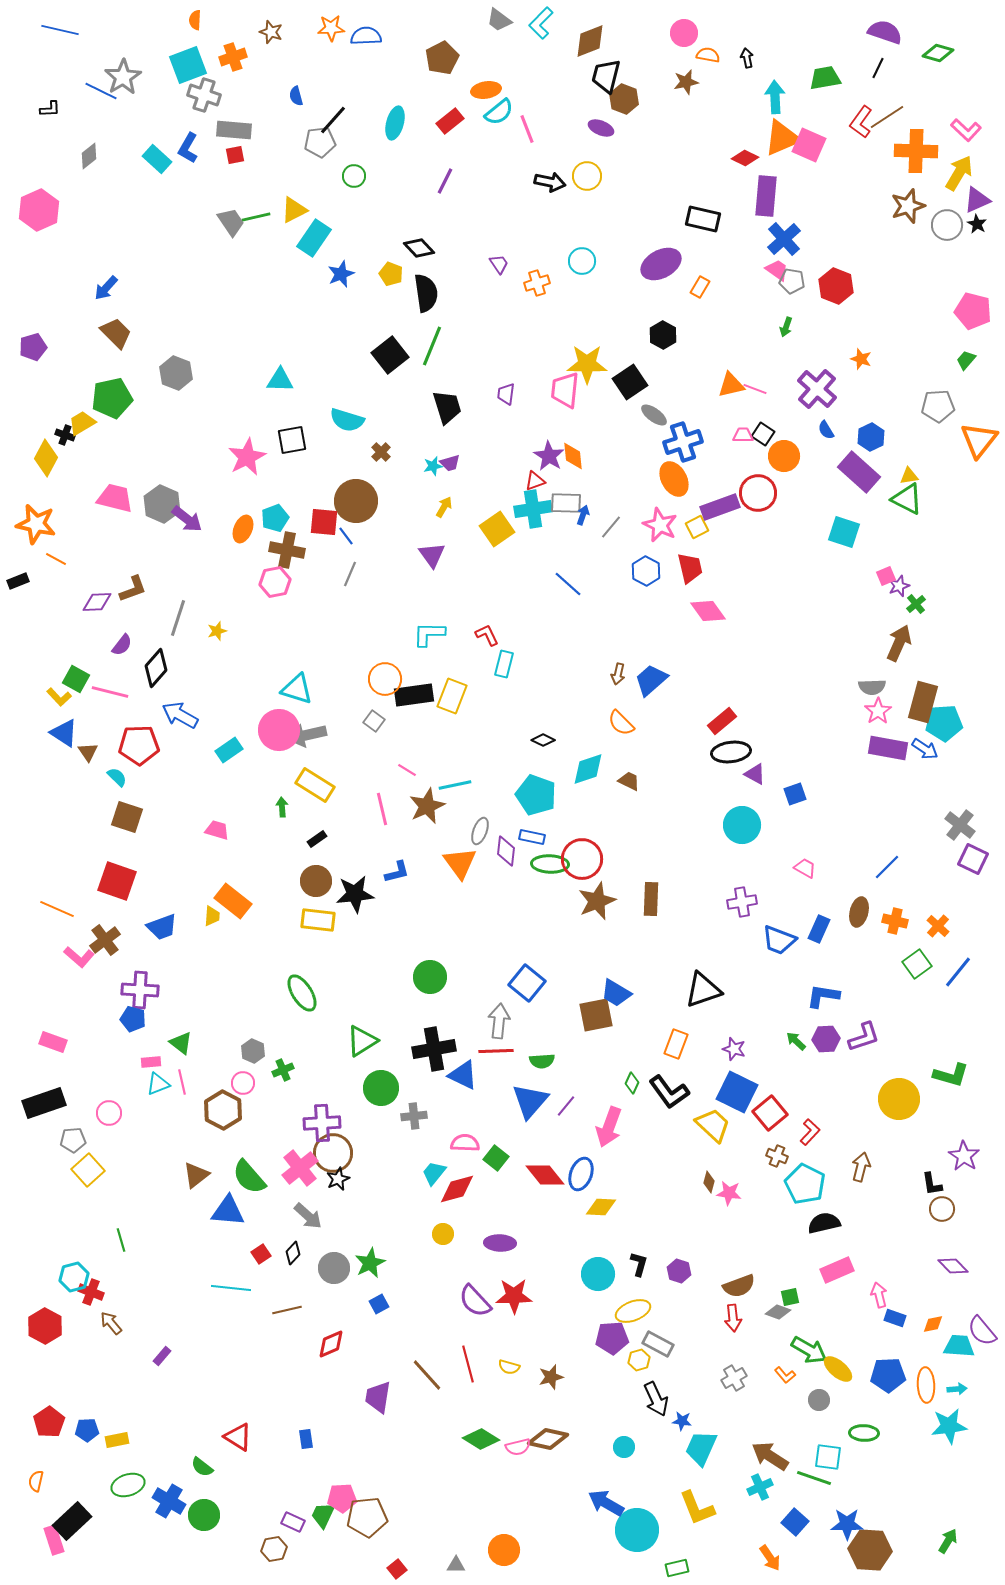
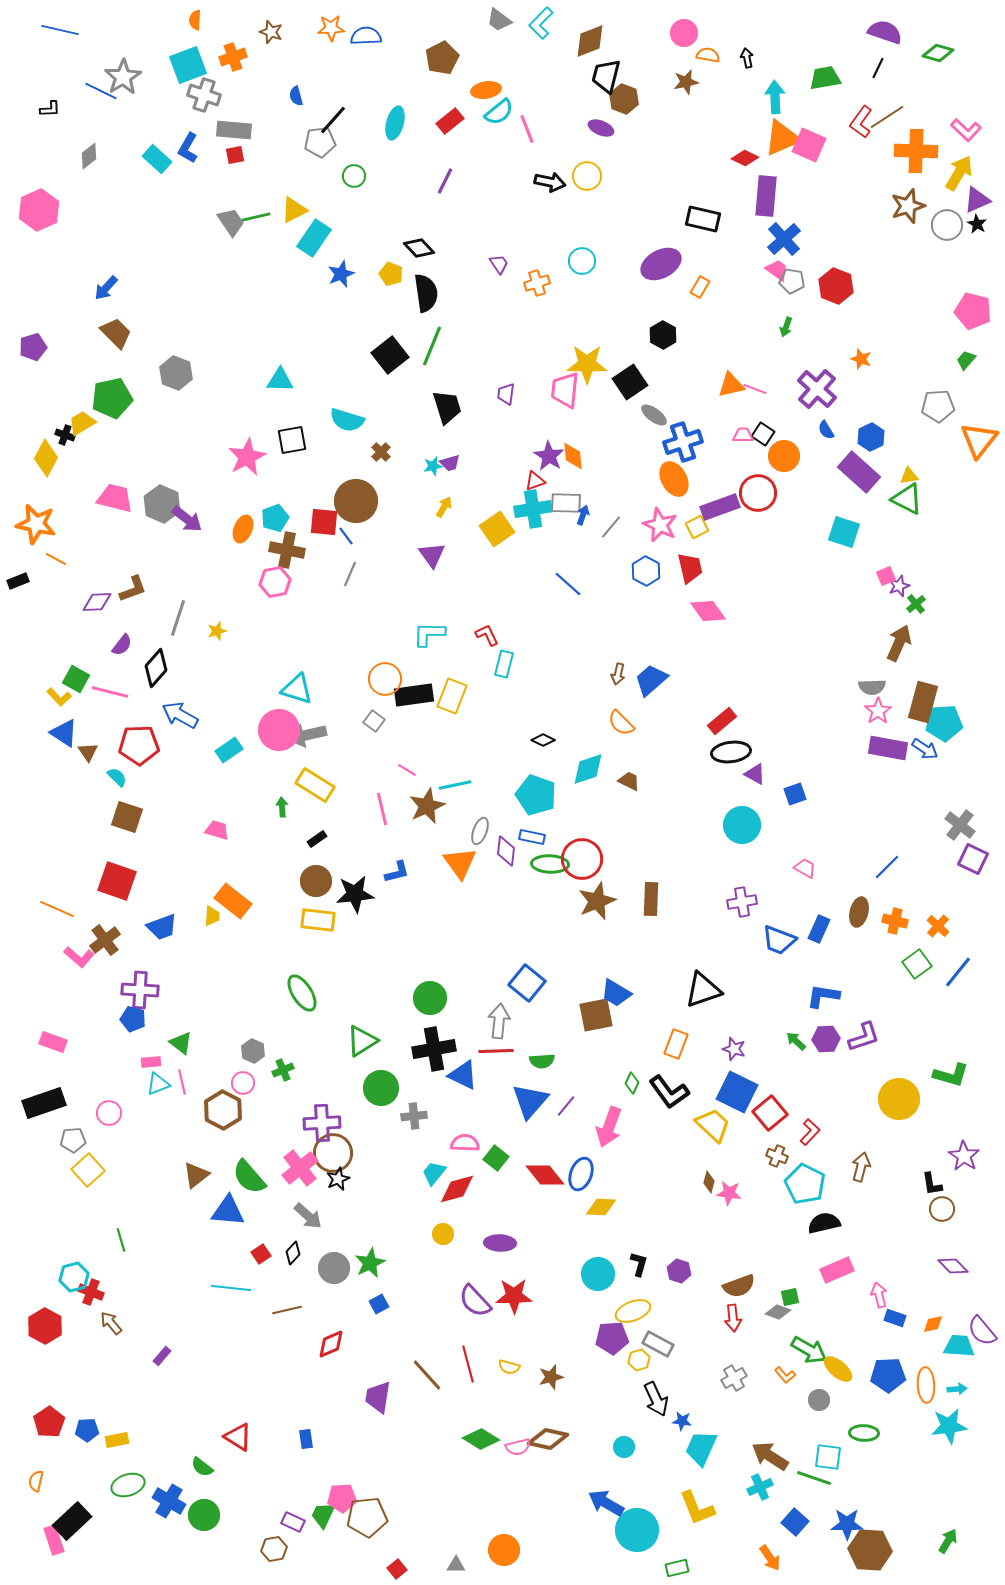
green circle at (430, 977): moved 21 px down
